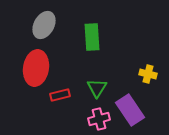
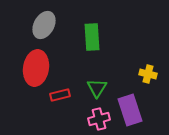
purple rectangle: rotated 16 degrees clockwise
